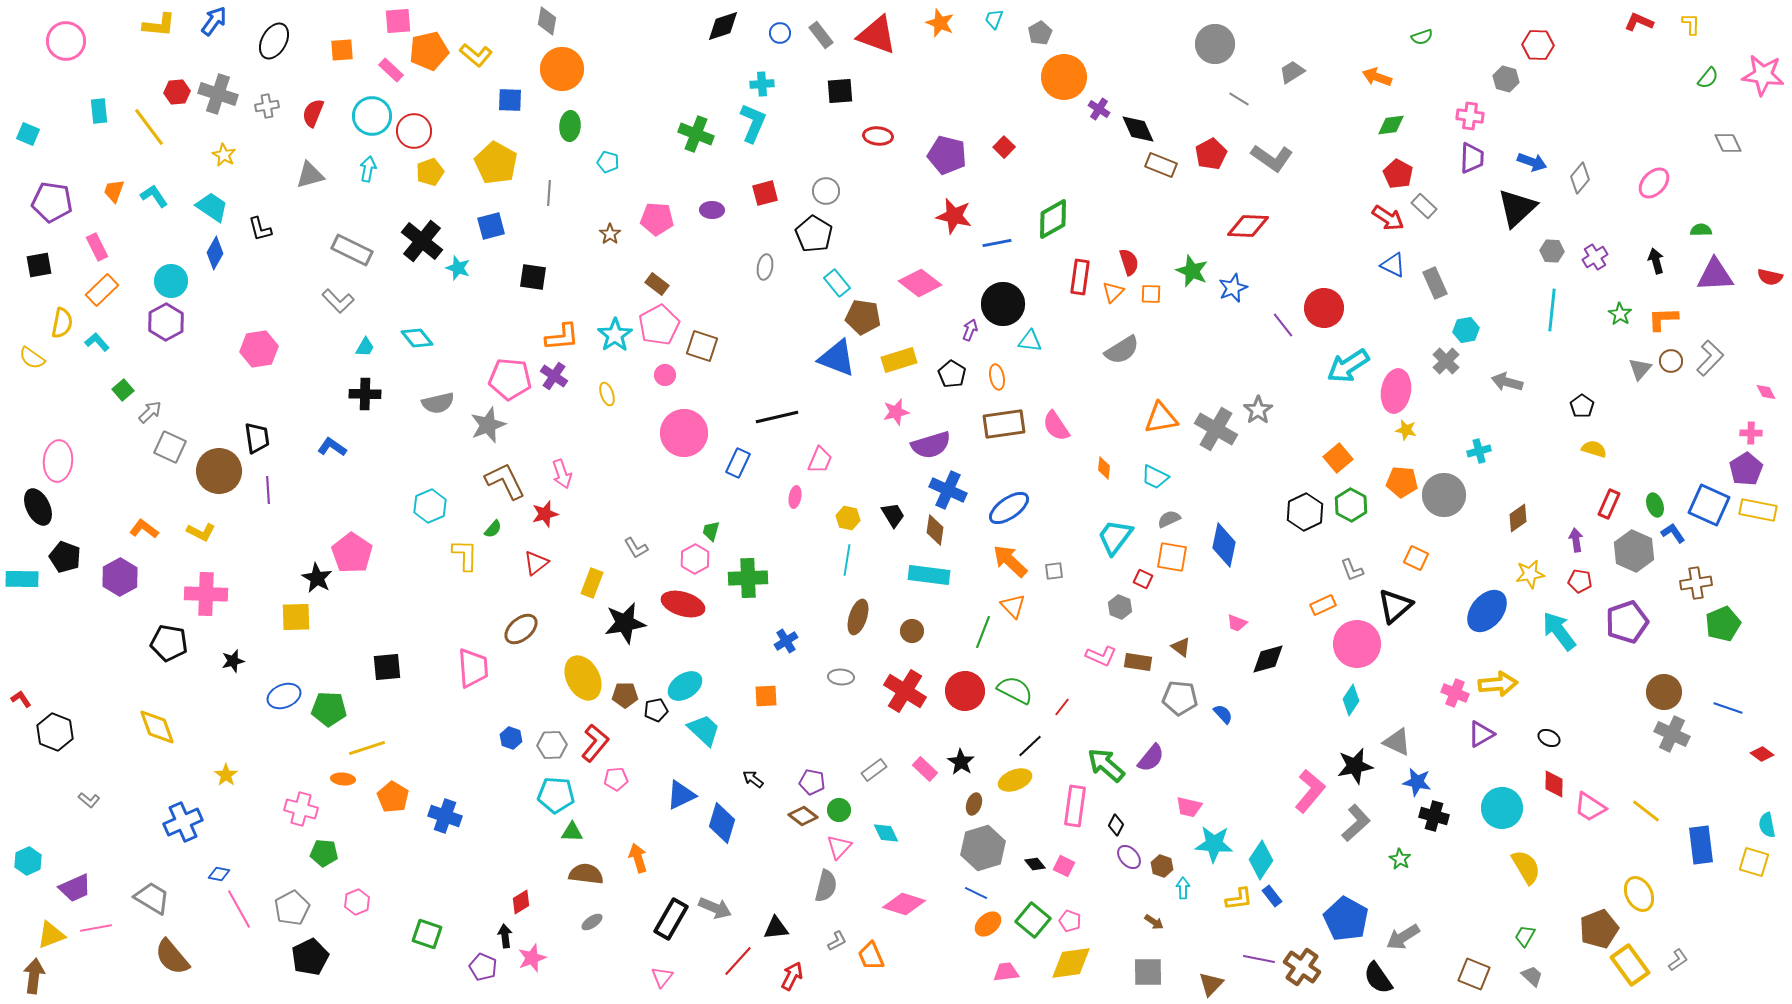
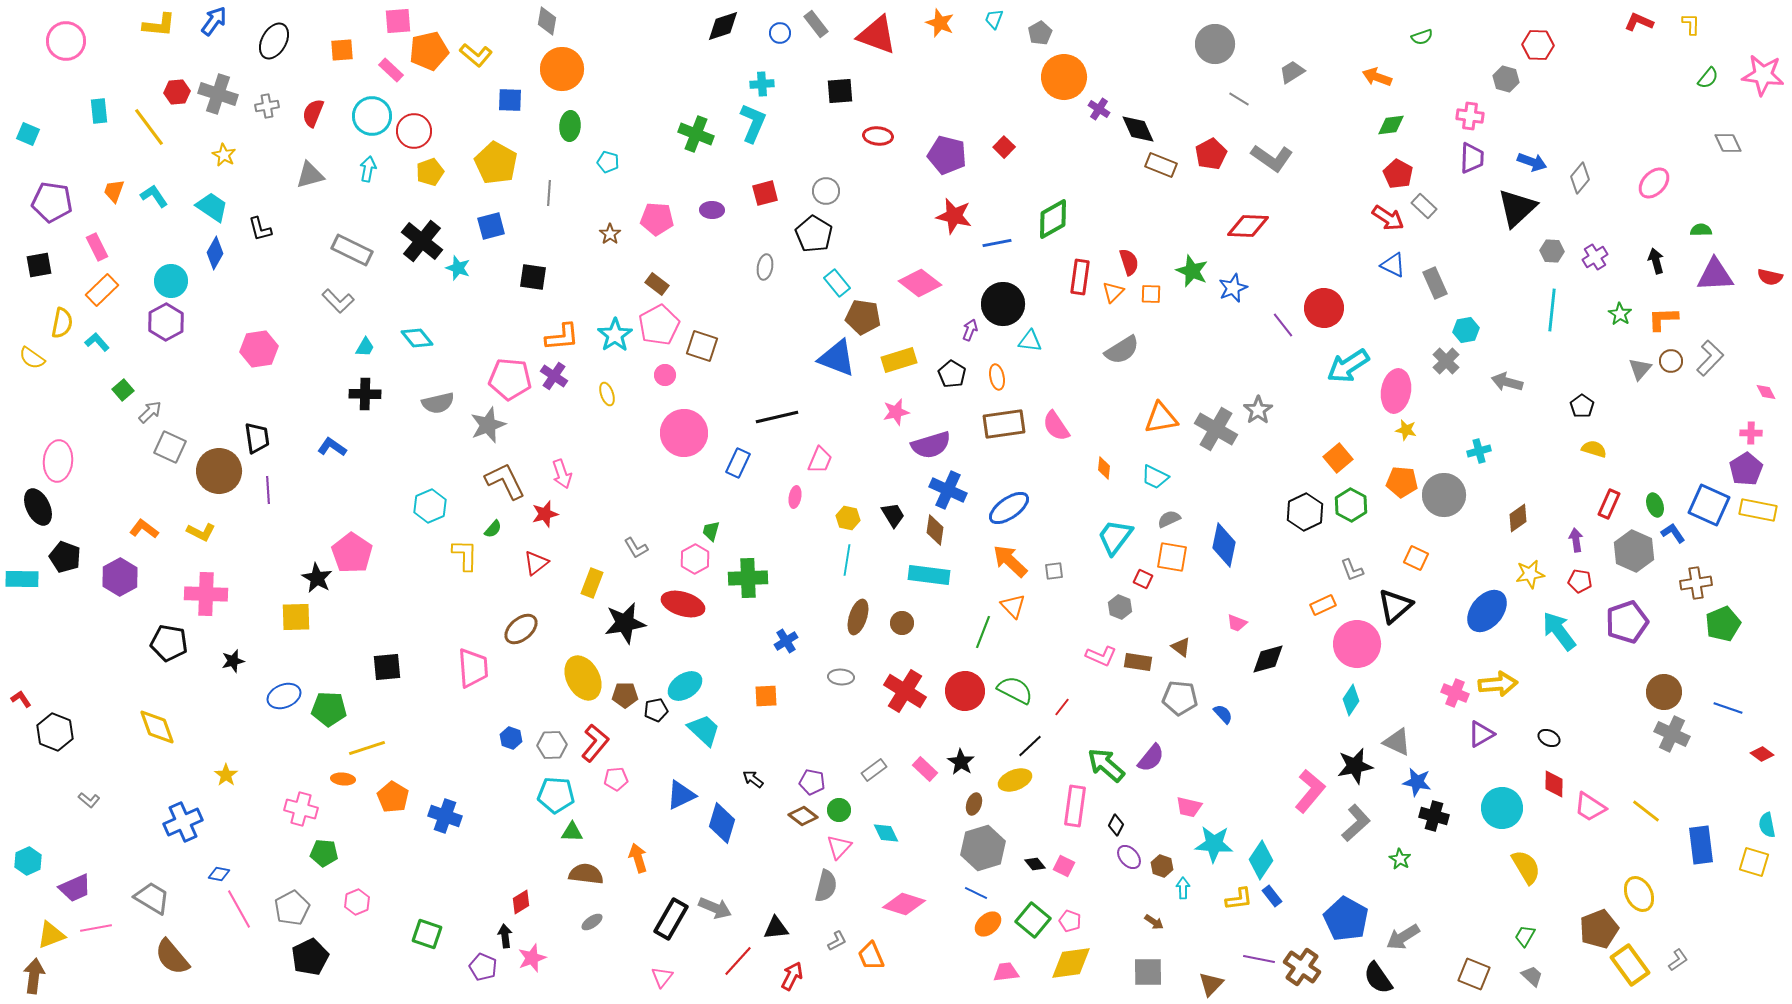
gray rectangle at (821, 35): moved 5 px left, 11 px up
brown circle at (912, 631): moved 10 px left, 8 px up
